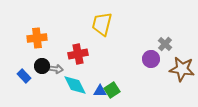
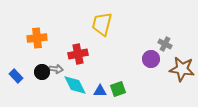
gray cross: rotated 16 degrees counterclockwise
black circle: moved 6 px down
blue rectangle: moved 8 px left
green square: moved 6 px right, 1 px up; rotated 14 degrees clockwise
